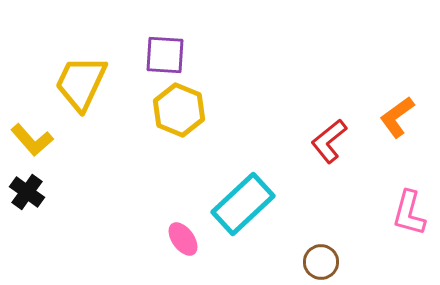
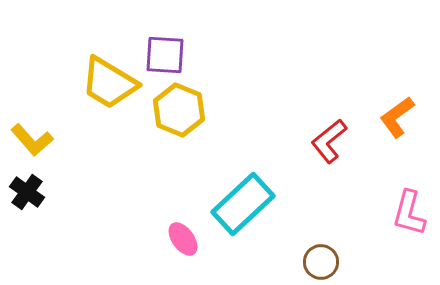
yellow trapezoid: moved 28 px right; rotated 84 degrees counterclockwise
